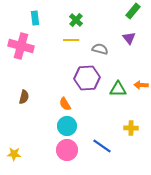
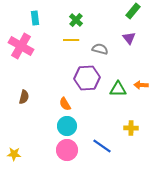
pink cross: rotated 15 degrees clockwise
